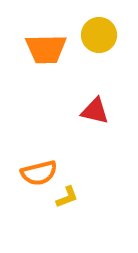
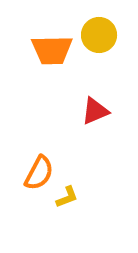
orange trapezoid: moved 6 px right, 1 px down
red triangle: rotated 36 degrees counterclockwise
orange semicircle: rotated 48 degrees counterclockwise
